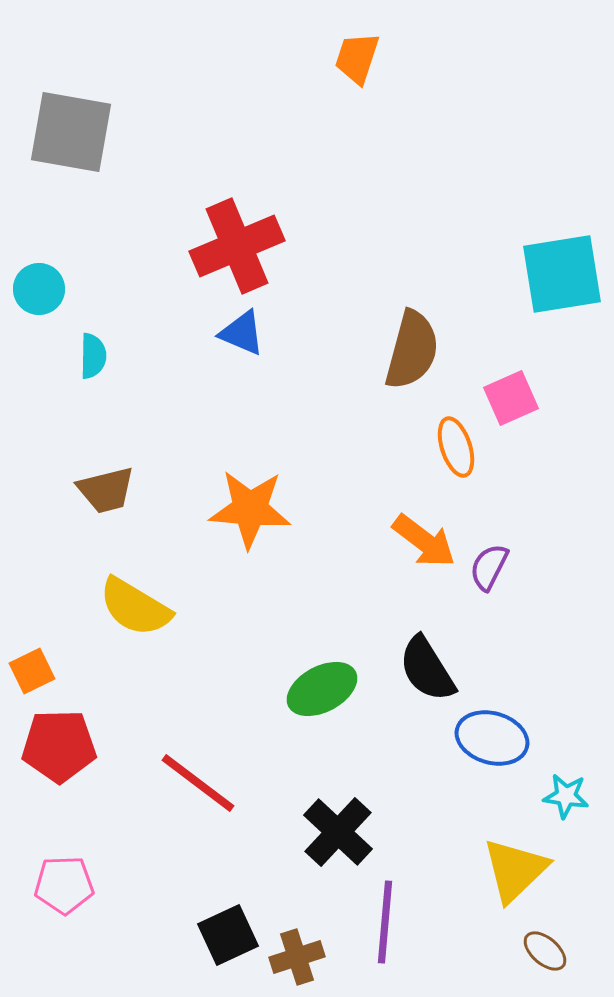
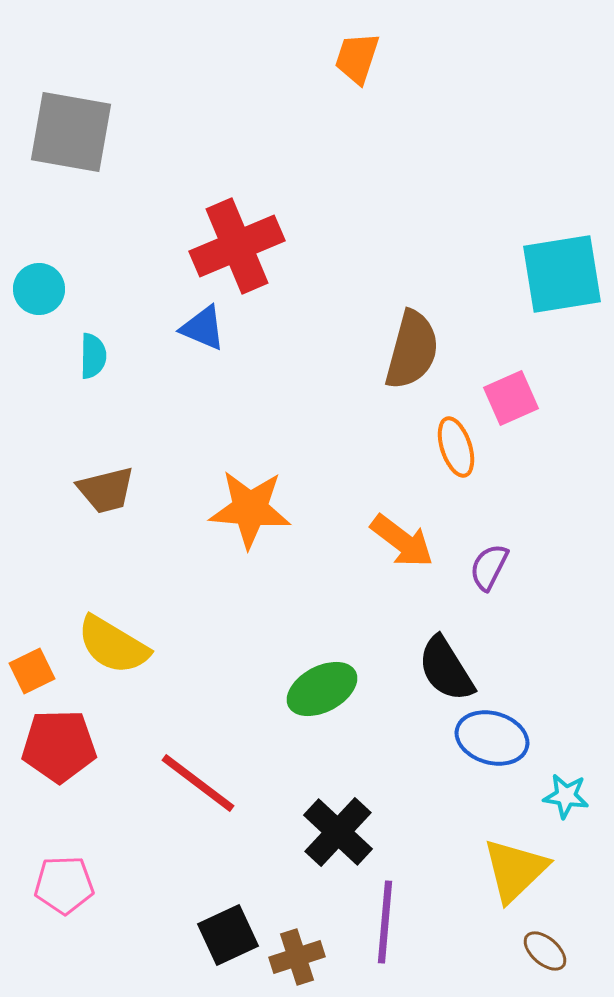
blue triangle: moved 39 px left, 5 px up
orange arrow: moved 22 px left
yellow semicircle: moved 22 px left, 38 px down
black semicircle: moved 19 px right
